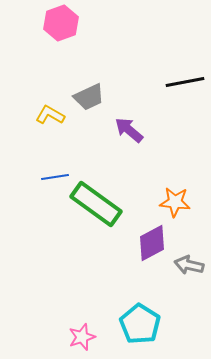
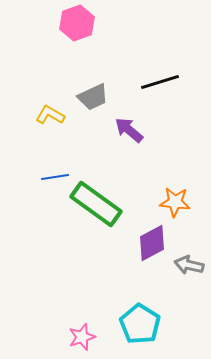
pink hexagon: moved 16 px right
black line: moved 25 px left; rotated 6 degrees counterclockwise
gray trapezoid: moved 4 px right
